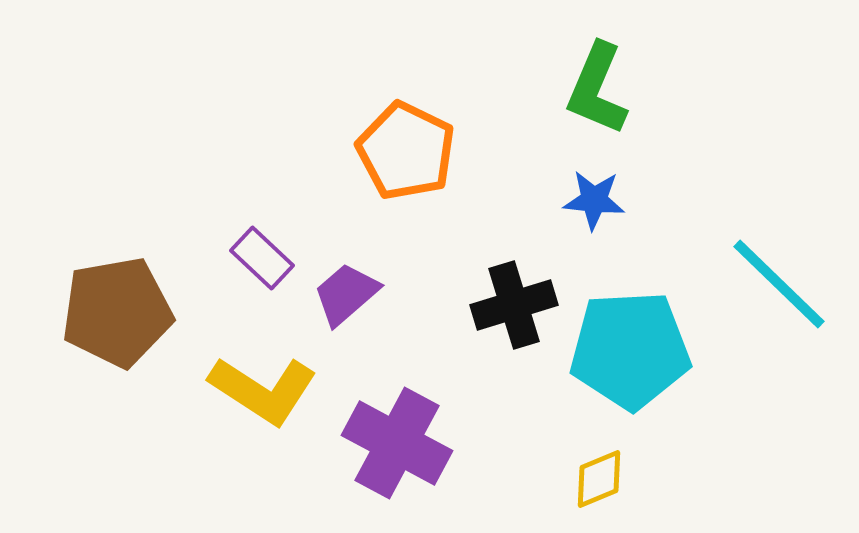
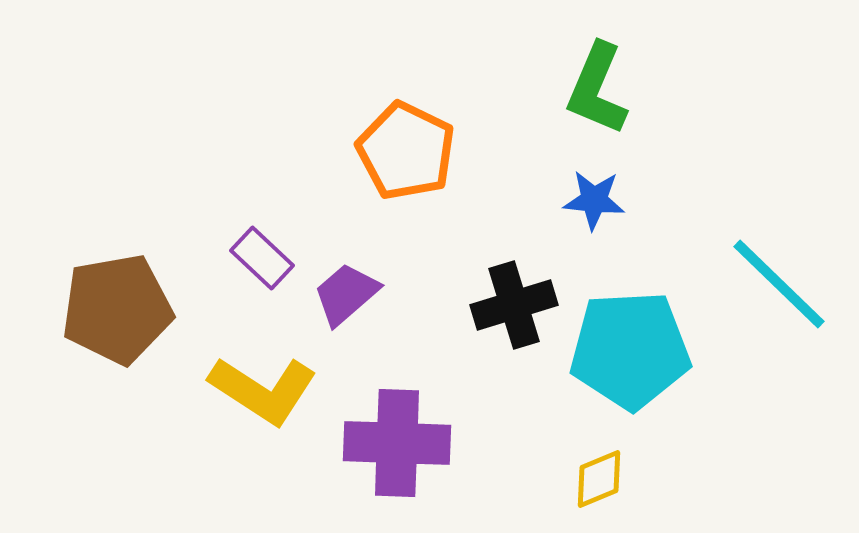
brown pentagon: moved 3 px up
purple cross: rotated 26 degrees counterclockwise
